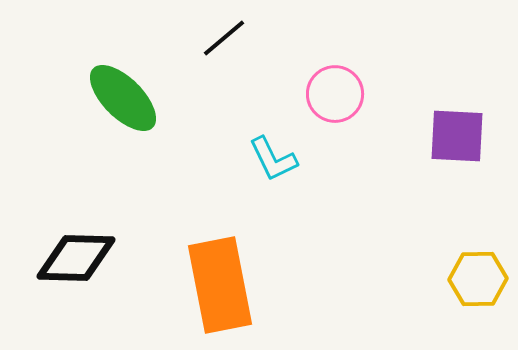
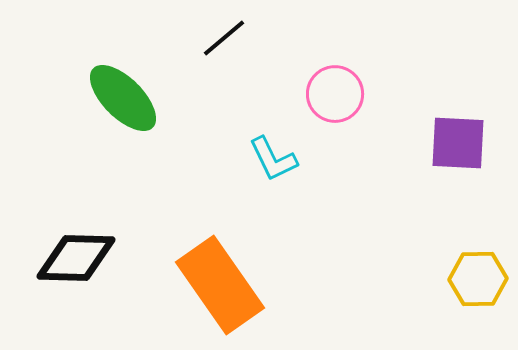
purple square: moved 1 px right, 7 px down
orange rectangle: rotated 24 degrees counterclockwise
